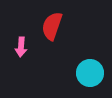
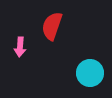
pink arrow: moved 1 px left
